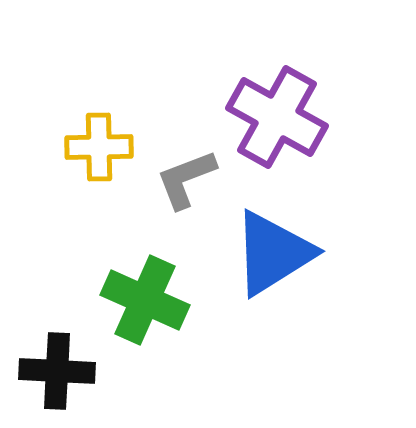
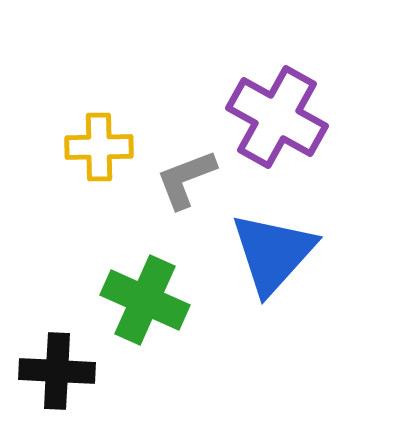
blue triangle: rotated 16 degrees counterclockwise
